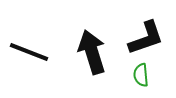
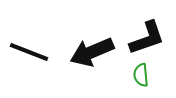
black L-shape: moved 1 px right
black arrow: rotated 96 degrees counterclockwise
